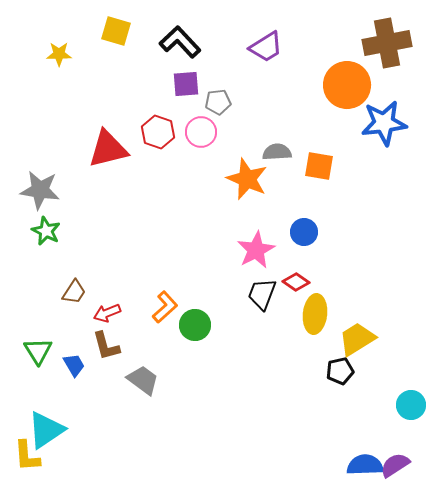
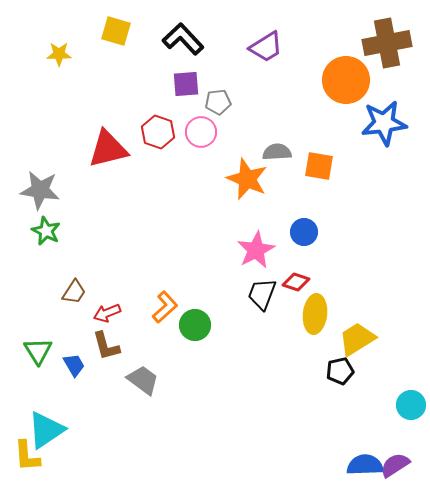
black L-shape: moved 3 px right, 3 px up
orange circle: moved 1 px left, 5 px up
red diamond: rotated 16 degrees counterclockwise
